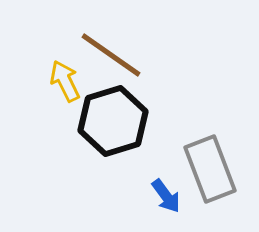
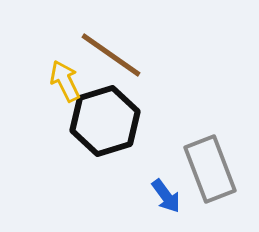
black hexagon: moved 8 px left
